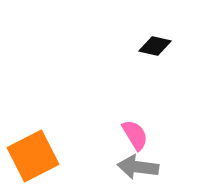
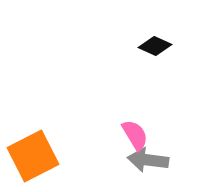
black diamond: rotated 12 degrees clockwise
gray arrow: moved 10 px right, 7 px up
